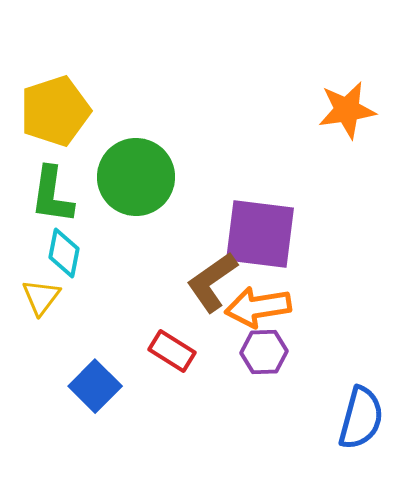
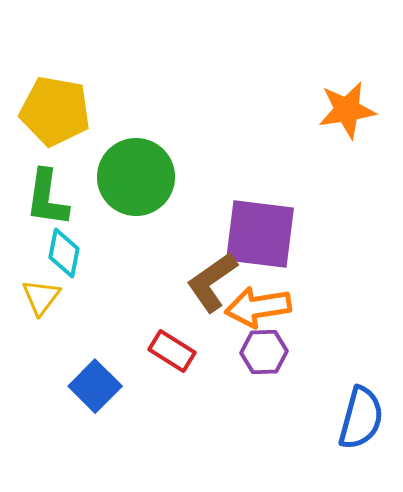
yellow pentagon: rotated 28 degrees clockwise
green L-shape: moved 5 px left, 3 px down
